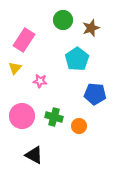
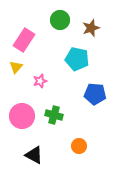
green circle: moved 3 px left
cyan pentagon: rotated 25 degrees counterclockwise
yellow triangle: moved 1 px right, 1 px up
pink star: rotated 24 degrees counterclockwise
green cross: moved 2 px up
orange circle: moved 20 px down
